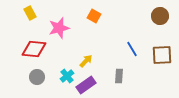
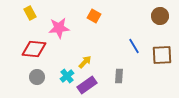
pink star: rotated 10 degrees clockwise
blue line: moved 2 px right, 3 px up
yellow arrow: moved 1 px left, 1 px down
purple rectangle: moved 1 px right
